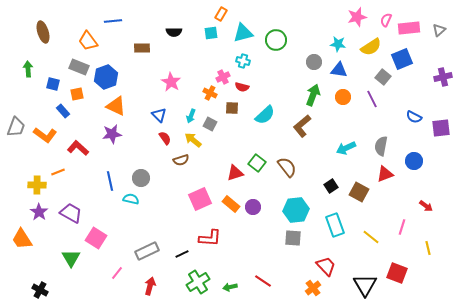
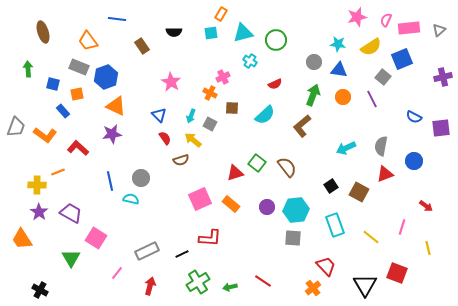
blue line at (113, 21): moved 4 px right, 2 px up; rotated 12 degrees clockwise
brown rectangle at (142, 48): moved 2 px up; rotated 56 degrees clockwise
cyan cross at (243, 61): moved 7 px right; rotated 16 degrees clockwise
red semicircle at (242, 87): moved 33 px right, 3 px up; rotated 40 degrees counterclockwise
purple circle at (253, 207): moved 14 px right
